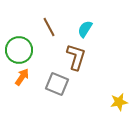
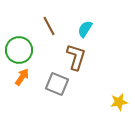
brown line: moved 1 px up
